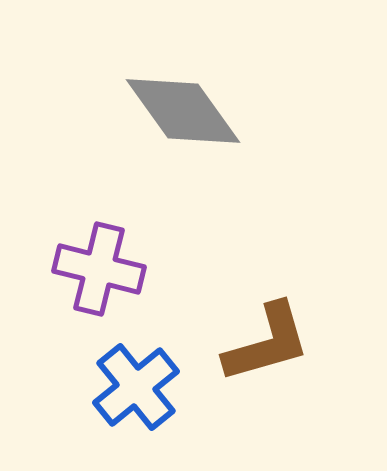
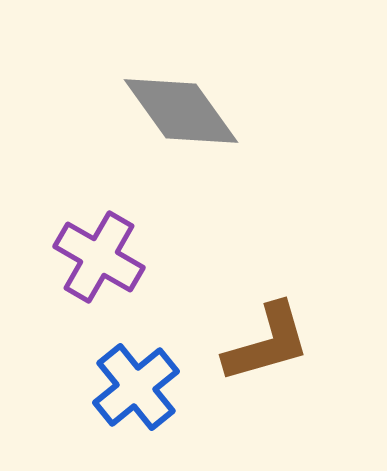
gray diamond: moved 2 px left
purple cross: moved 12 px up; rotated 16 degrees clockwise
